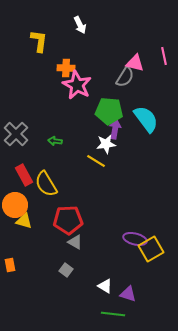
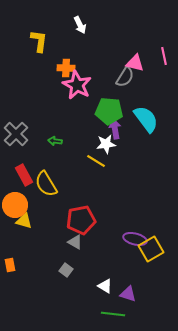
purple arrow: rotated 18 degrees counterclockwise
red pentagon: moved 13 px right; rotated 8 degrees counterclockwise
